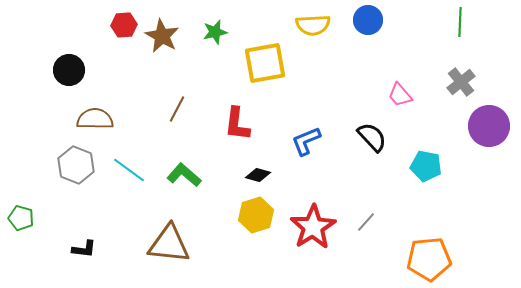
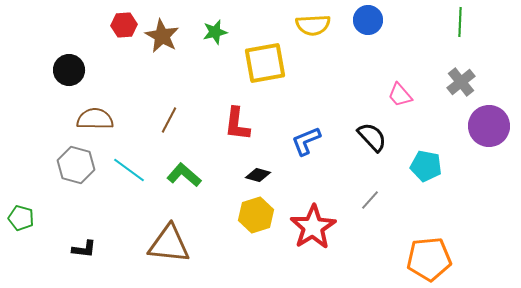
brown line: moved 8 px left, 11 px down
gray hexagon: rotated 6 degrees counterclockwise
gray line: moved 4 px right, 22 px up
